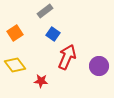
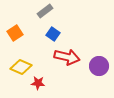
red arrow: rotated 80 degrees clockwise
yellow diamond: moved 6 px right, 2 px down; rotated 30 degrees counterclockwise
red star: moved 3 px left, 2 px down
